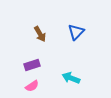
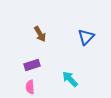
blue triangle: moved 10 px right, 5 px down
cyan arrow: moved 1 px left, 1 px down; rotated 24 degrees clockwise
pink semicircle: moved 2 px left, 1 px down; rotated 120 degrees clockwise
